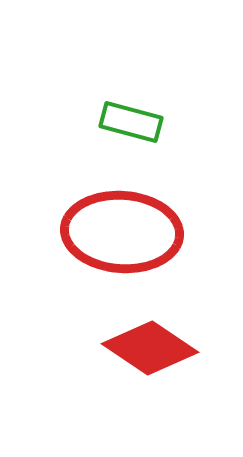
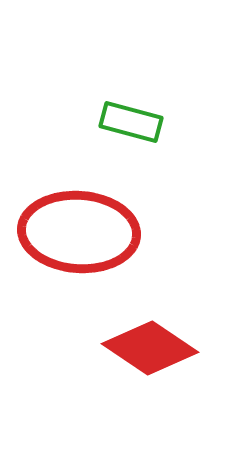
red ellipse: moved 43 px left
